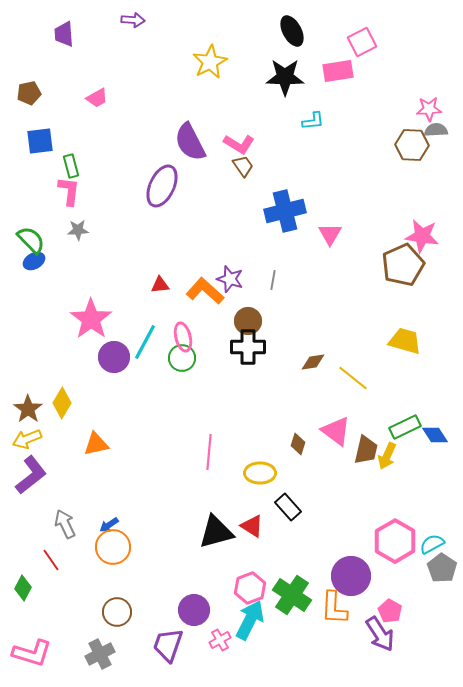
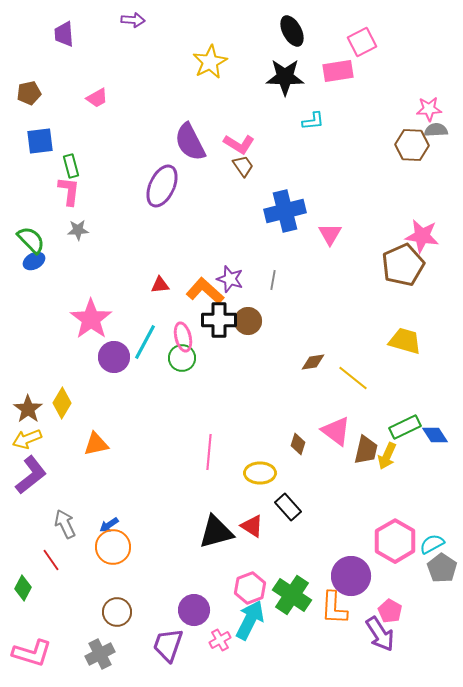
black cross at (248, 347): moved 29 px left, 27 px up
